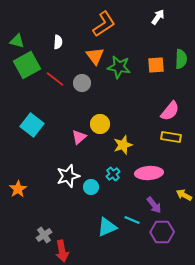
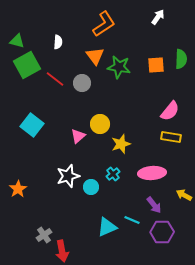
pink triangle: moved 1 px left, 1 px up
yellow star: moved 2 px left, 1 px up
pink ellipse: moved 3 px right
